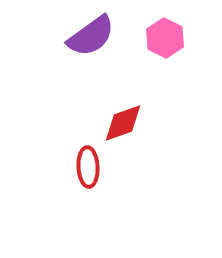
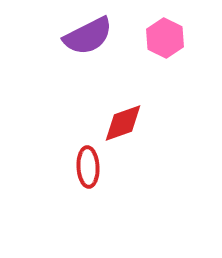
purple semicircle: moved 3 px left; rotated 9 degrees clockwise
